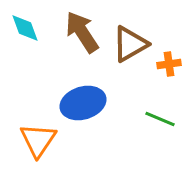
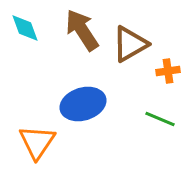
brown arrow: moved 2 px up
orange cross: moved 1 px left, 7 px down
blue ellipse: moved 1 px down
orange triangle: moved 1 px left, 2 px down
